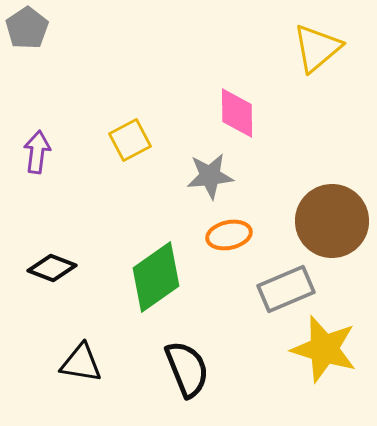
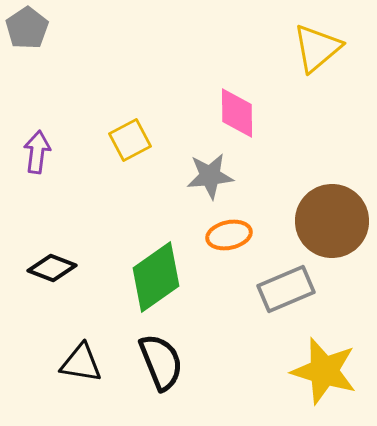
yellow star: moved 22 px down
black semicircle: moved 26 px left, 7 px up
